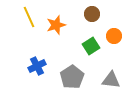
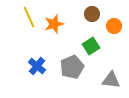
orange star: moved 2 px left, 1 px up
orange circle: moved 10 px up
blue cross: rotated 24 degrees counterclockwise
gray pentagon: moved 10 px up; rotated 10 degrees clockwise
